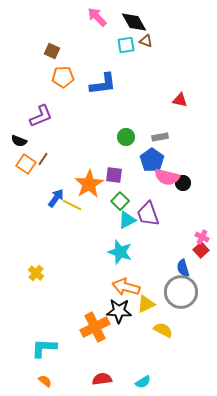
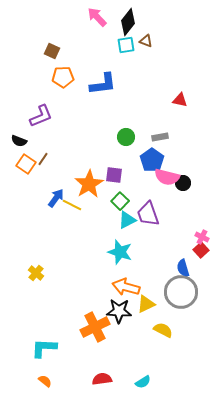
black diamond: moved 6 px left; rotated 68 degrees clockwise
